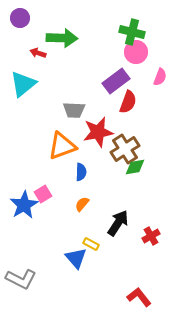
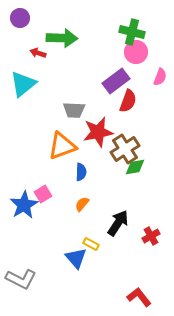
red semicircle: moved 1 px up
